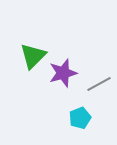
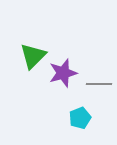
gray line: rotated 30 degrees clockwise
